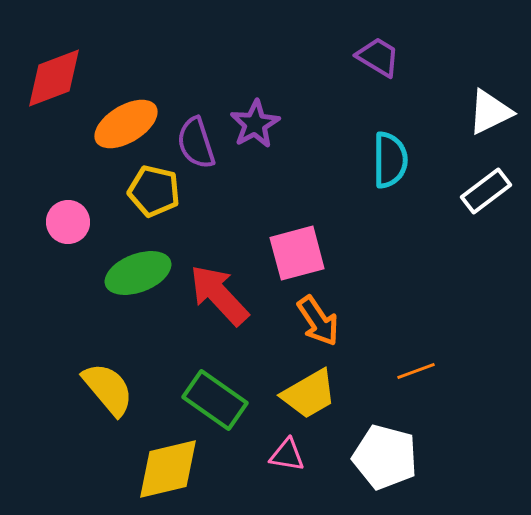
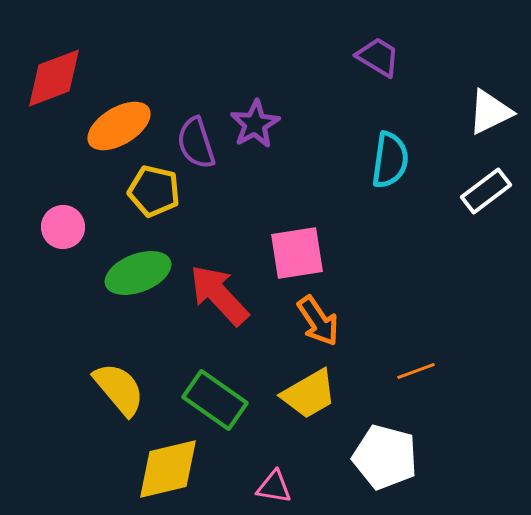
orange ellipse: moved 7 px left, 2 px down
cyan semicircle: rotated 8 degrees clockwise
pink circle: moved 5 px left, 5 px down
pink square: rotated 6 degrees clockwise
yellow semicircle: moved 11 px right
pink triangle: moved 13 px left, 32 px down
